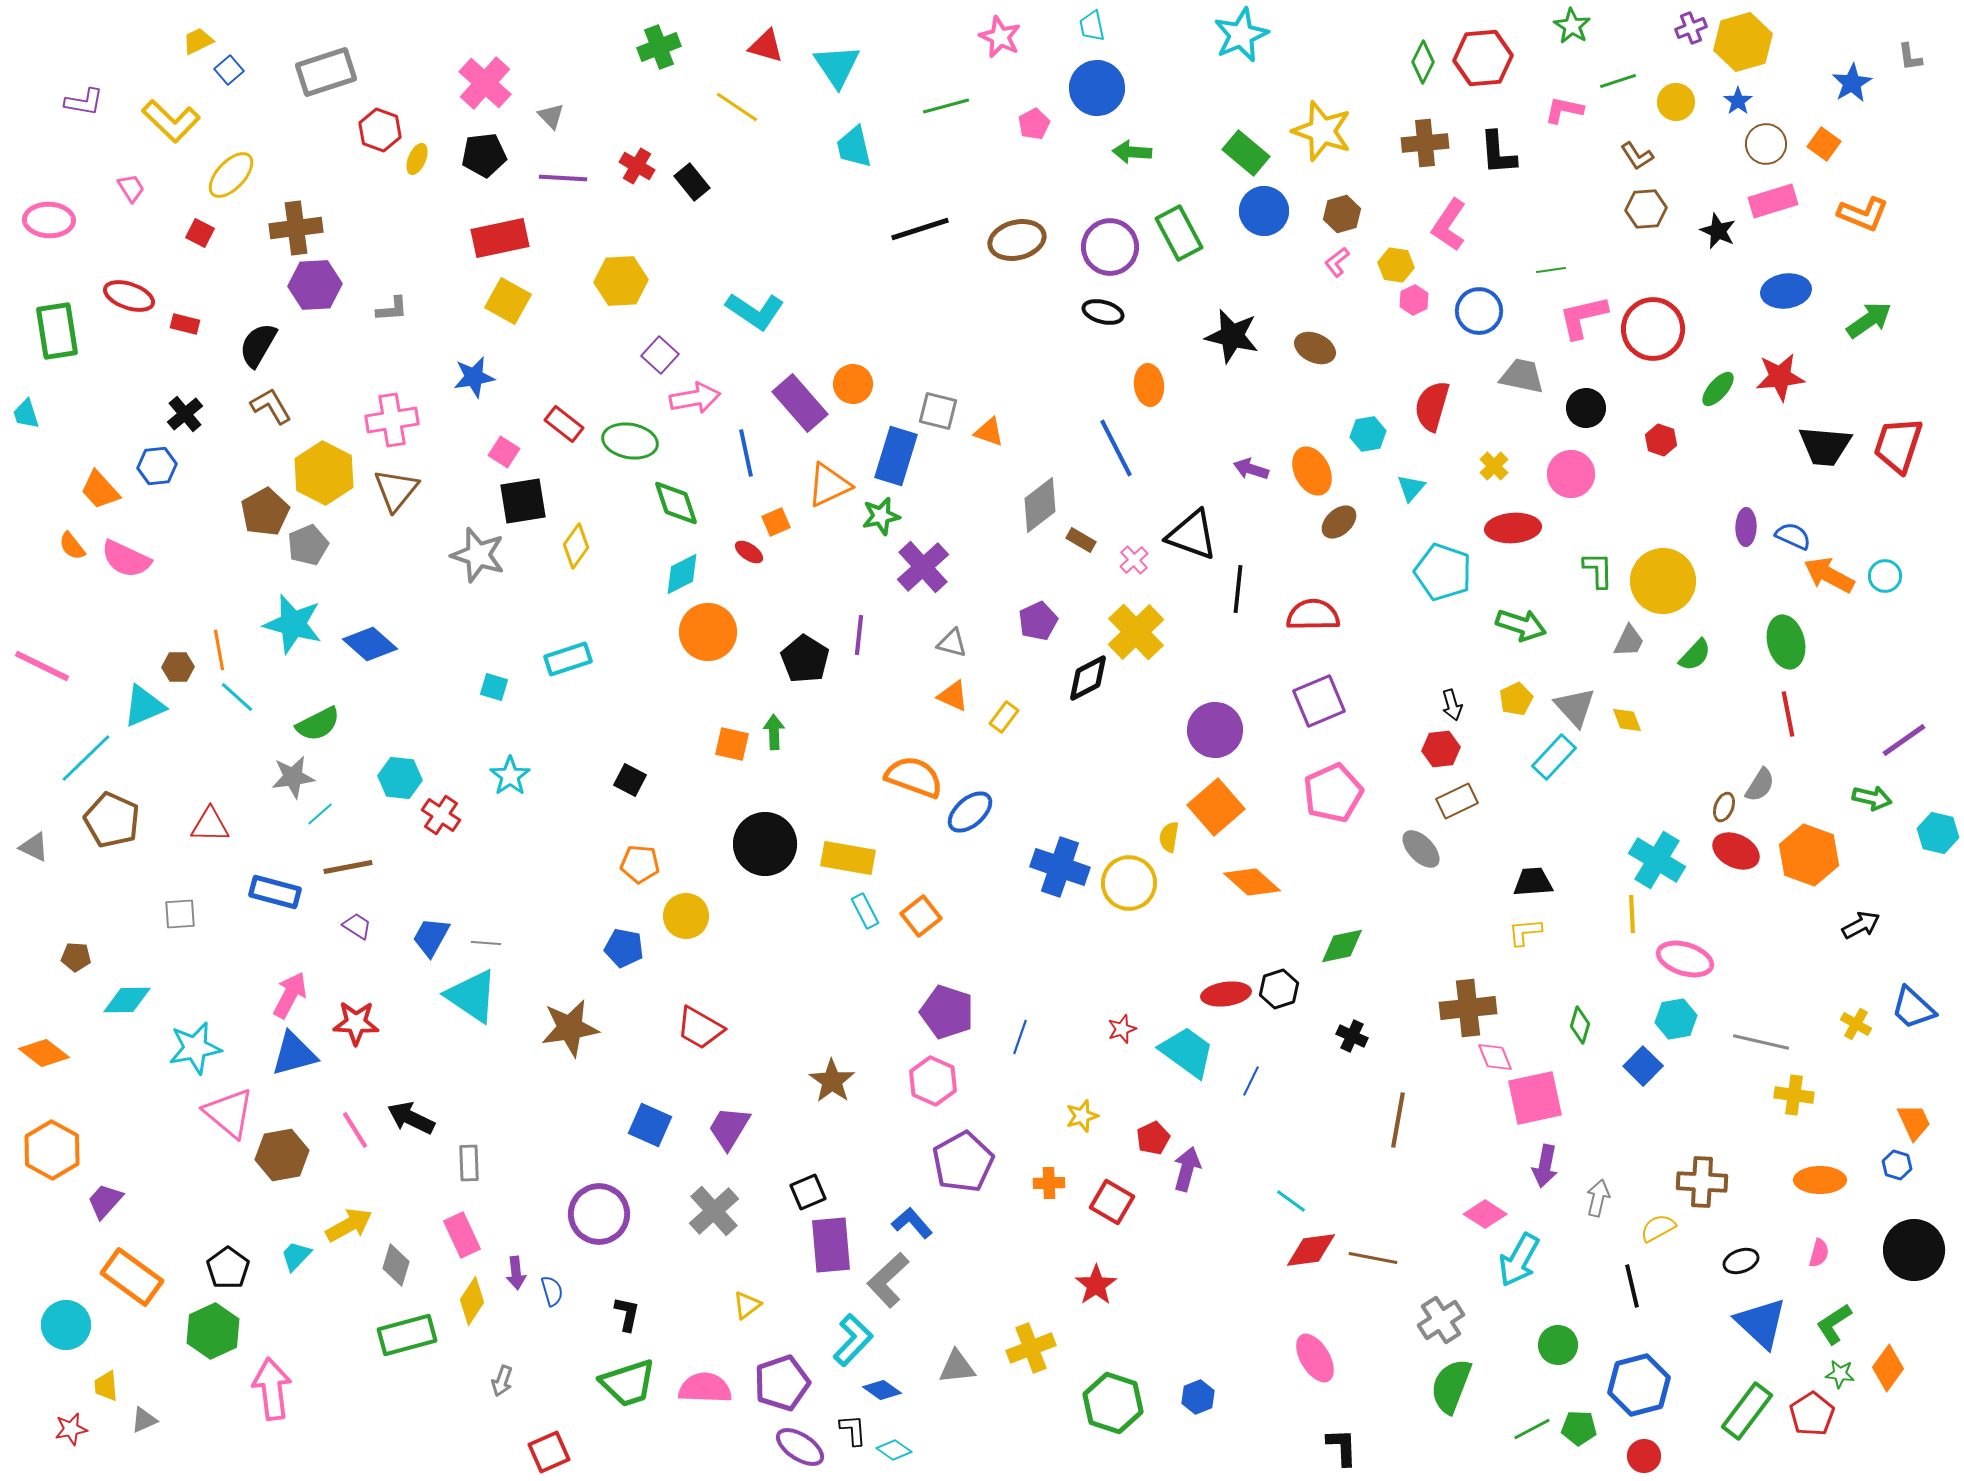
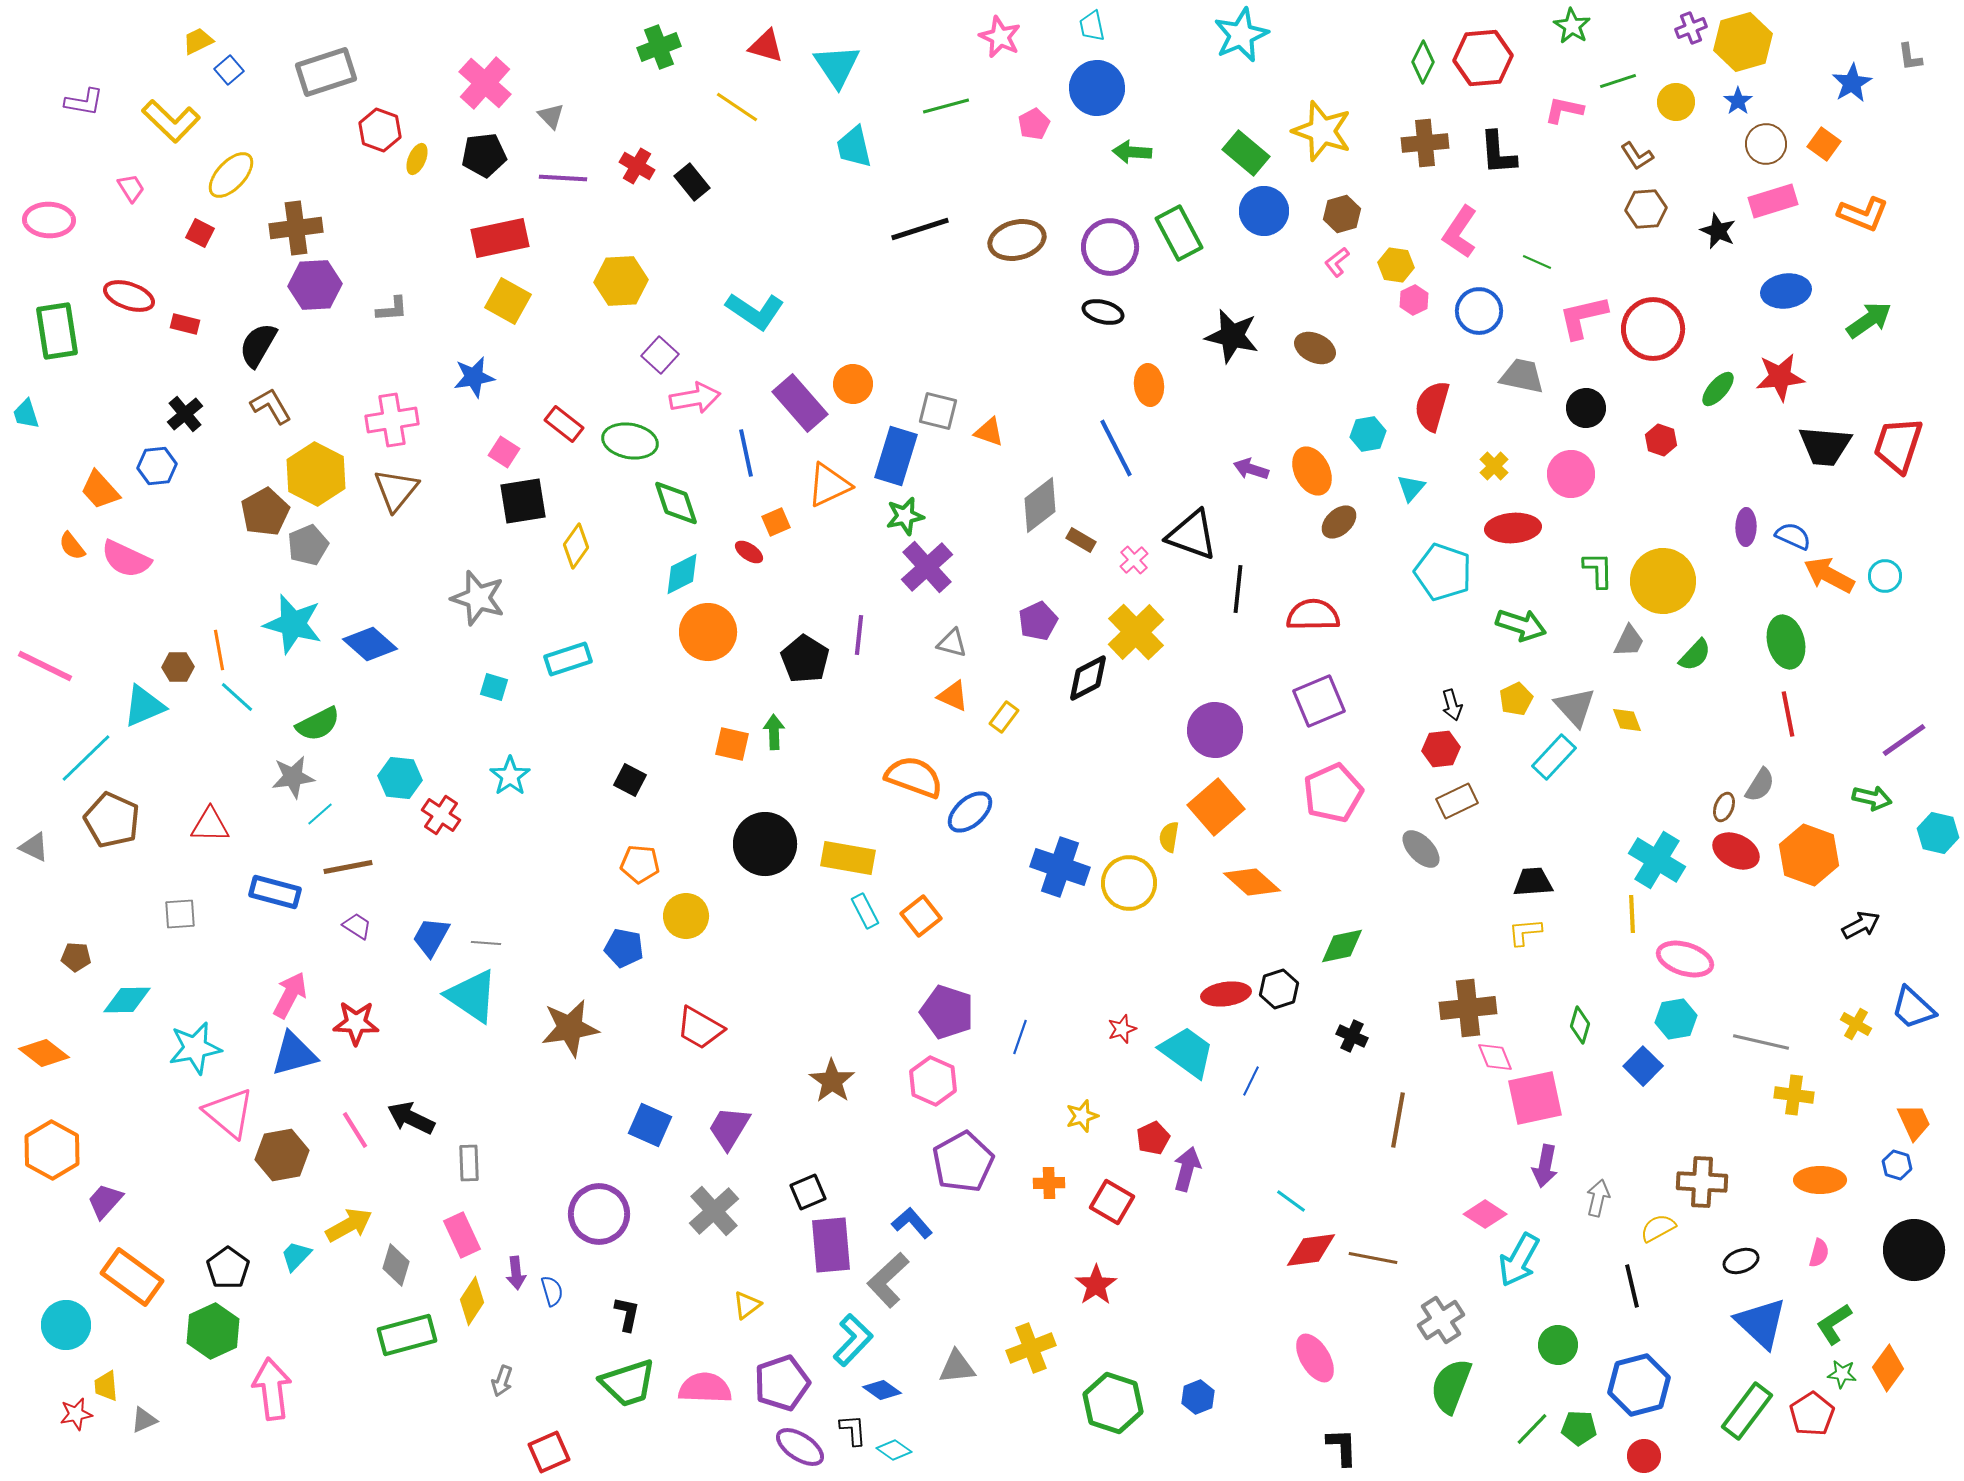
pink L-shape at (1449, 225): moved 11 px right, 7 px down
green line at (1551, 270): moved 14 px left, 8 px up; rotated 32 degrees clockwise
yellow hexagon at (324, 473): moved 8 px left, 1 px down
green star at (881, 516): moved 24 px right
gray star at (478, 555): moved 43 px down
purple cross at (923, 567): moved 4 px right
pink line at (42, 666): moved 3 px right
green star at (1840, 1374): moved 2 px right
red star at (71, 1429): moved 5 px right, 15 px up
green line at (1532, 1429): rotated 18 degrees counterclockwise
